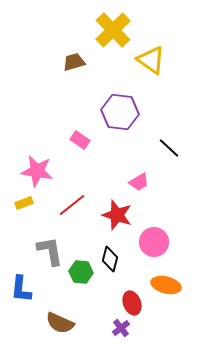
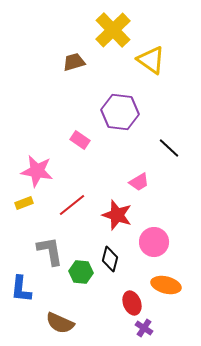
purple cross: moved 23 px right; rotated 18 degrees counterclockwise
